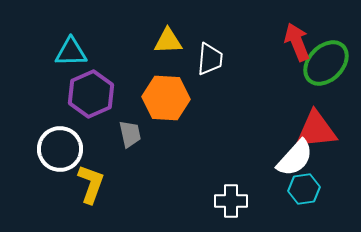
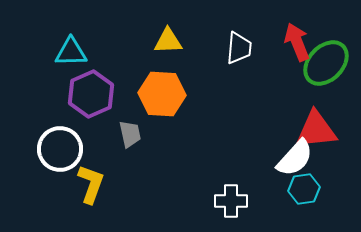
white trapezoid: moved 29 px right, 11 px up
orange hexagon: moved 4 px left, 4 px up
